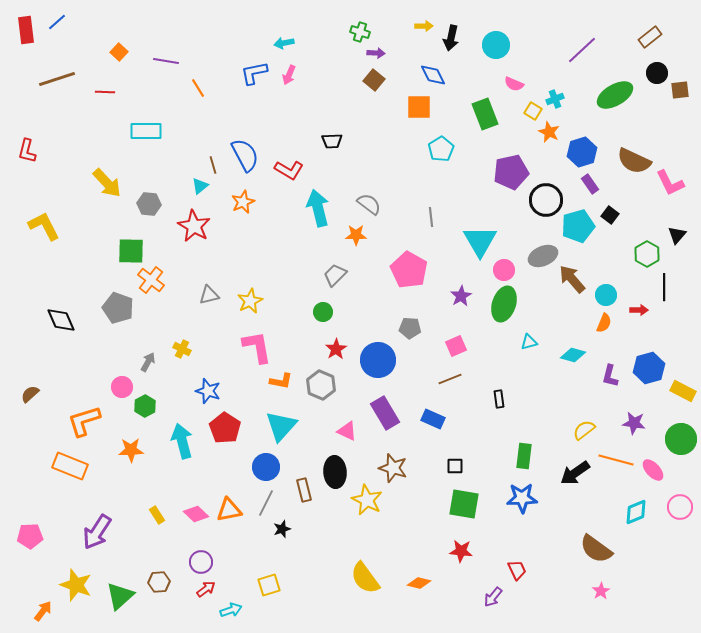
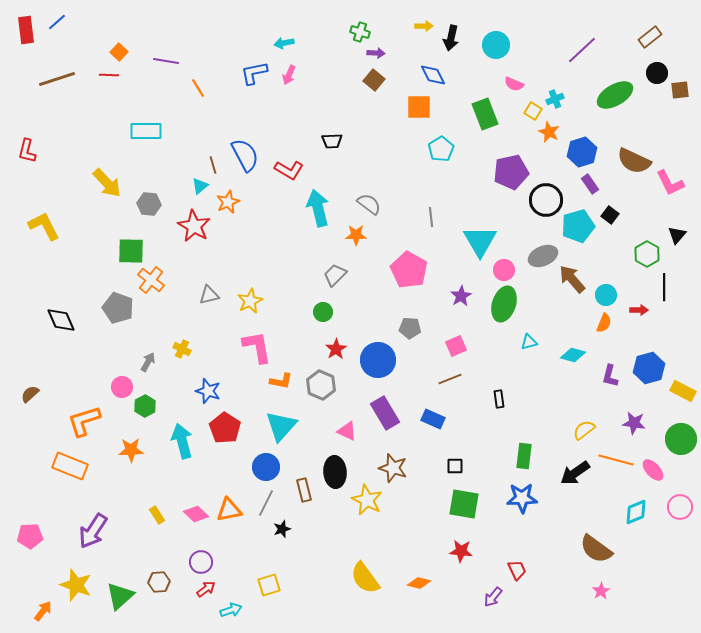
red line at (105, 92): moved 4 px right, 17 px up
orange star at (243, 202): moved 15 px left
purple arrow at (97, 532): moved 4 px left, 1 px up
